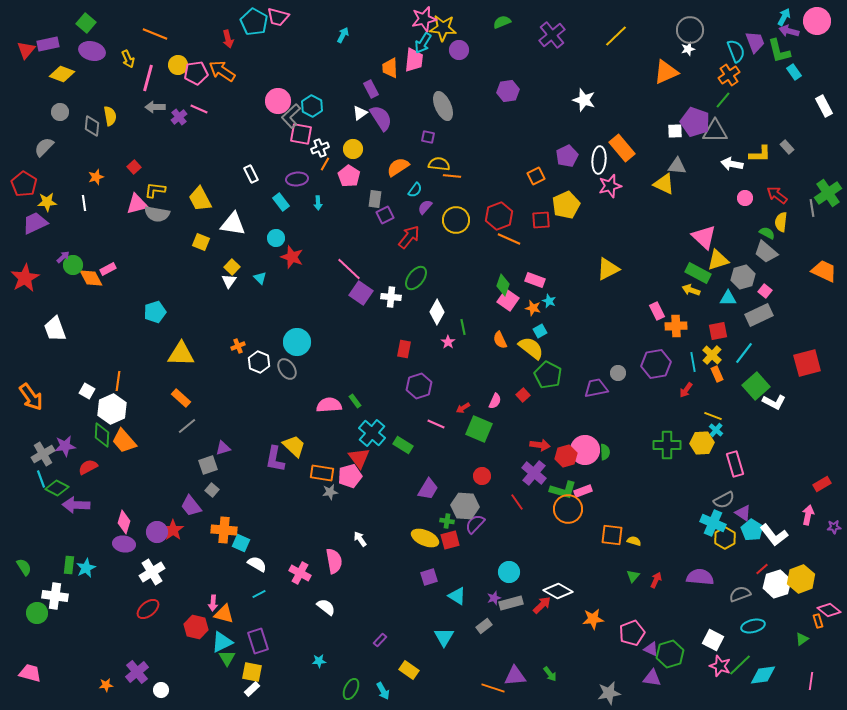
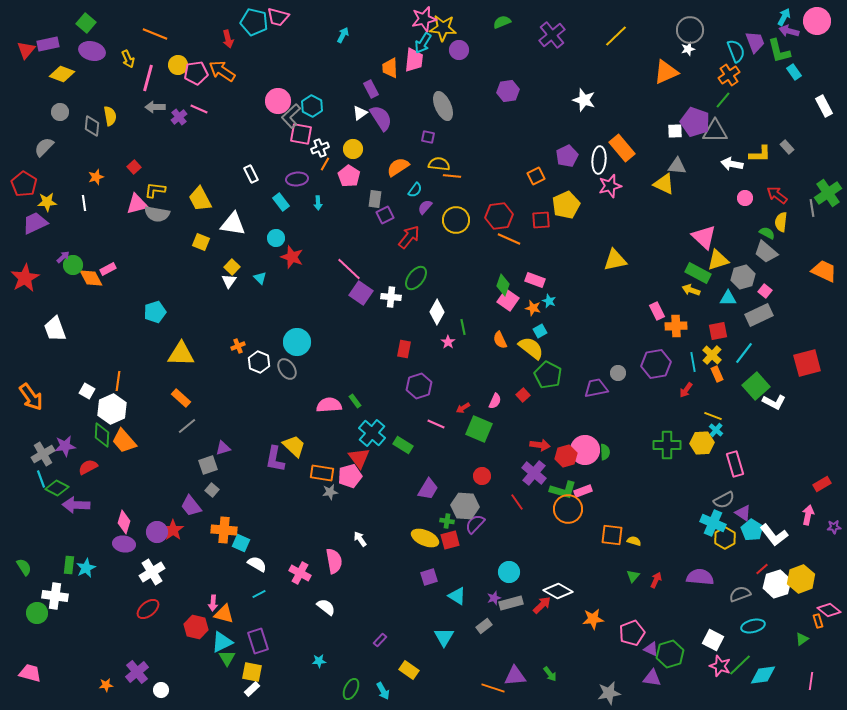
cyan pentagon at (254, 22): rotated 16 degrees counterclockwise
red hexagon at (499, 216): rotated 12 degrees clockwise
yellow triangle at (608, 269): moved 7 px right, 9 px up; rotated 15 degrees clockwise
